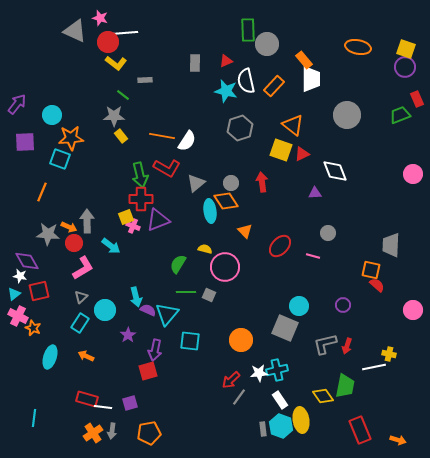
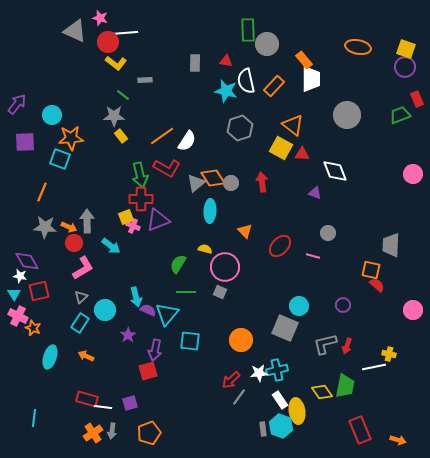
red triangle at (226, 61): rotated 32 degrees clockwise
orange line at (162, 136): rotated 45 degrees counterclockwise
yellow square at (281, 150): moved 2 px up; rotated 10 degrees clockwise
red triangle at (302, 154): rotated 28 degrees clockwise
purple triangle at (315, 193): rotated 24 degrees clockwise
orange diamond at (226, 201): moved 13 px left, 23 px up
cyan ellipse at (210, 211): rotated 10 degrees clockwise
gray star at (48, 234): moved 3 px left, 7 px up
cyan triangle at (14, 294): rotated 24 degrees counterclockwise
gray square at (209, 295): moved 11 px right, 3 px up
yellow diamond at (323, 396): moved 1 px left, 4 px up
yellow ellipse at (301, 420): moved 4 px left, 9 px up
orange pentagon at (149, 433): rotated 10 degrees counterclockwise
